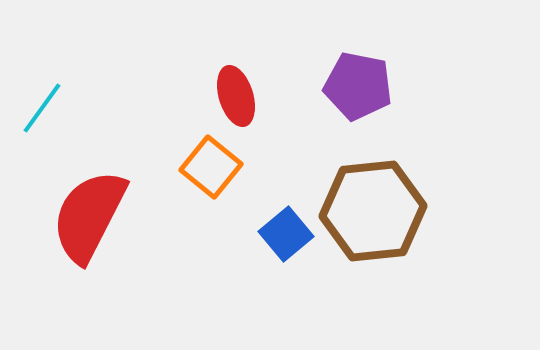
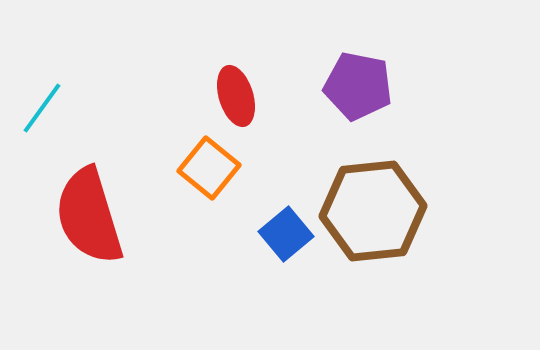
orange square: moved 2 px left, 1 px down
red semicircle: rotated 44 degrees counterclockwise
